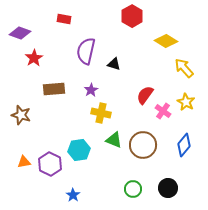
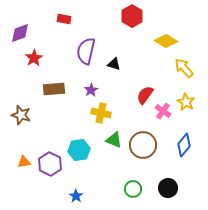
purple diamond: rotated 40 degrees counterclockwise
blue star: moved 3 px right, 1 px down
